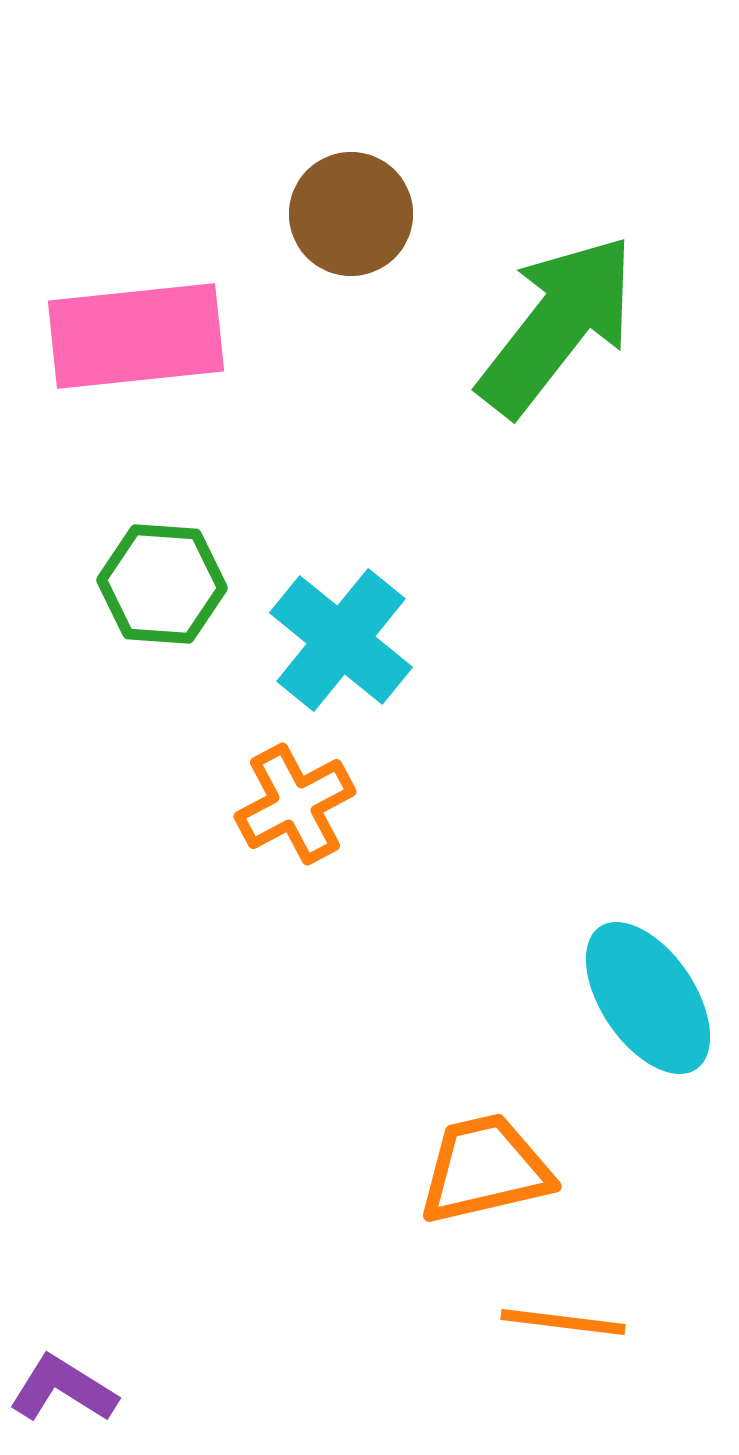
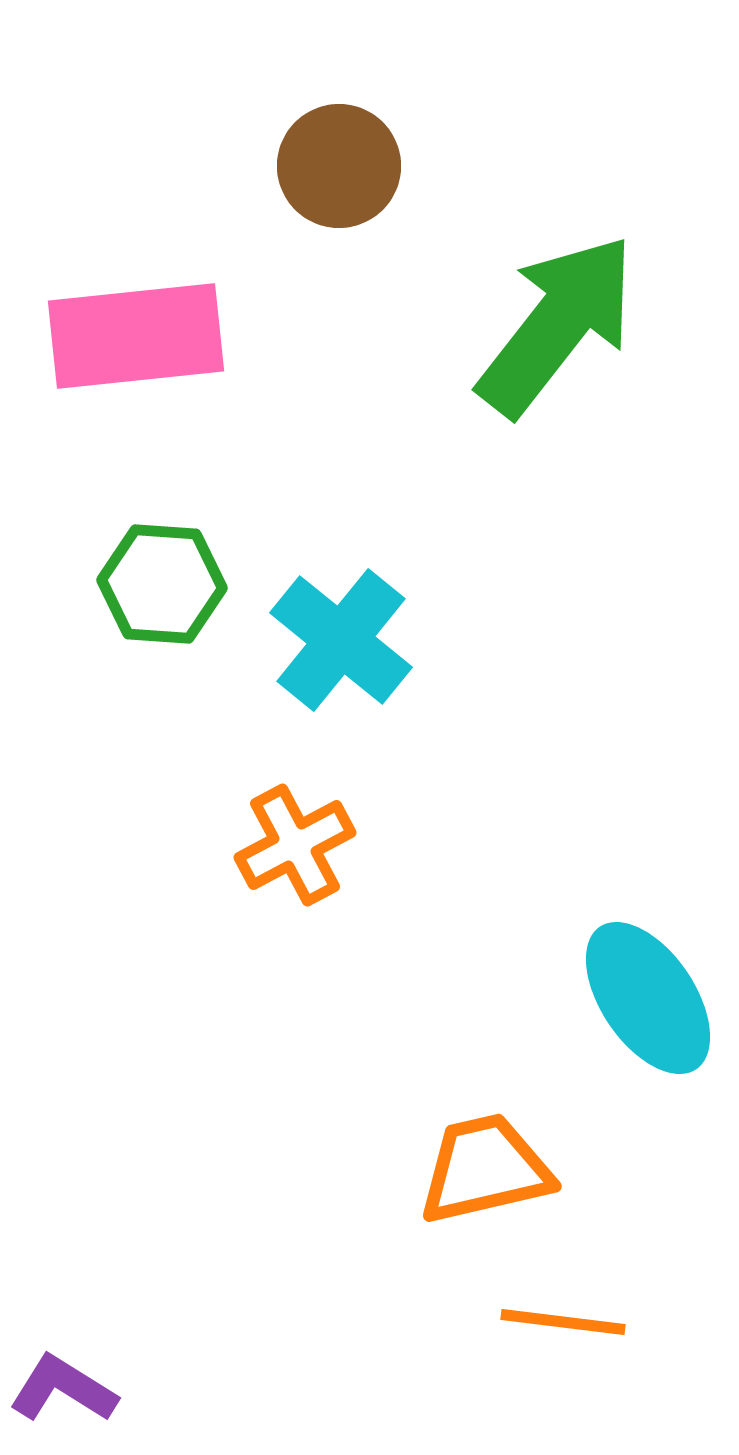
brown circle: moved 12 px left, 48 px up
orange cross: moved 41 px down
